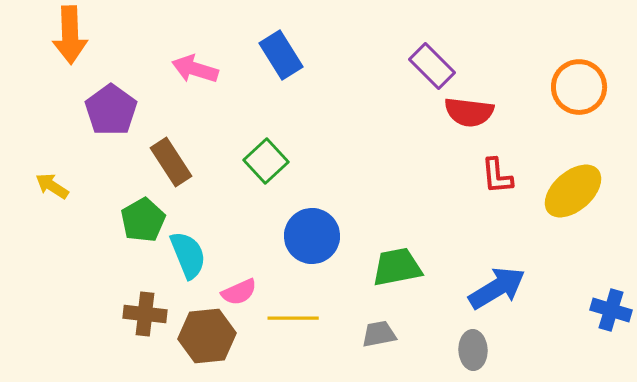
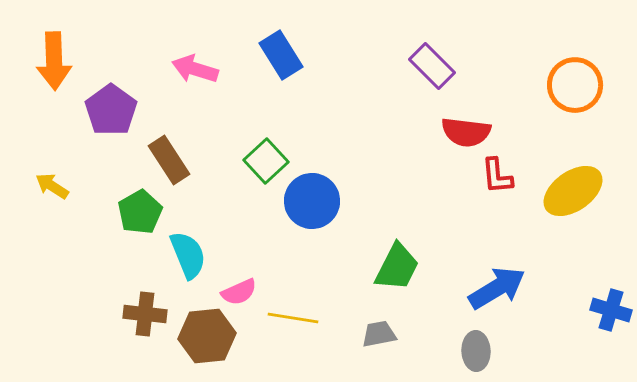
orange arrow: moved 16 px left, 26 px down
orange circle: moved 4 px left, 2 px up
red semicircle: moved 3 px left, 20 px down
brown rectangle: moved 2 px left, 2 px up
yellow ellipse: rotated 6 degrees clockwise
green pentagon: moved 3 px left, 8 px up
blue circle: moved 35 px up
green trapezoid: rotated 128 degrees clockwise
yellow line: rotated 9 degrees clockwise
gray ellipse: moved 3 px right, 1 px down
